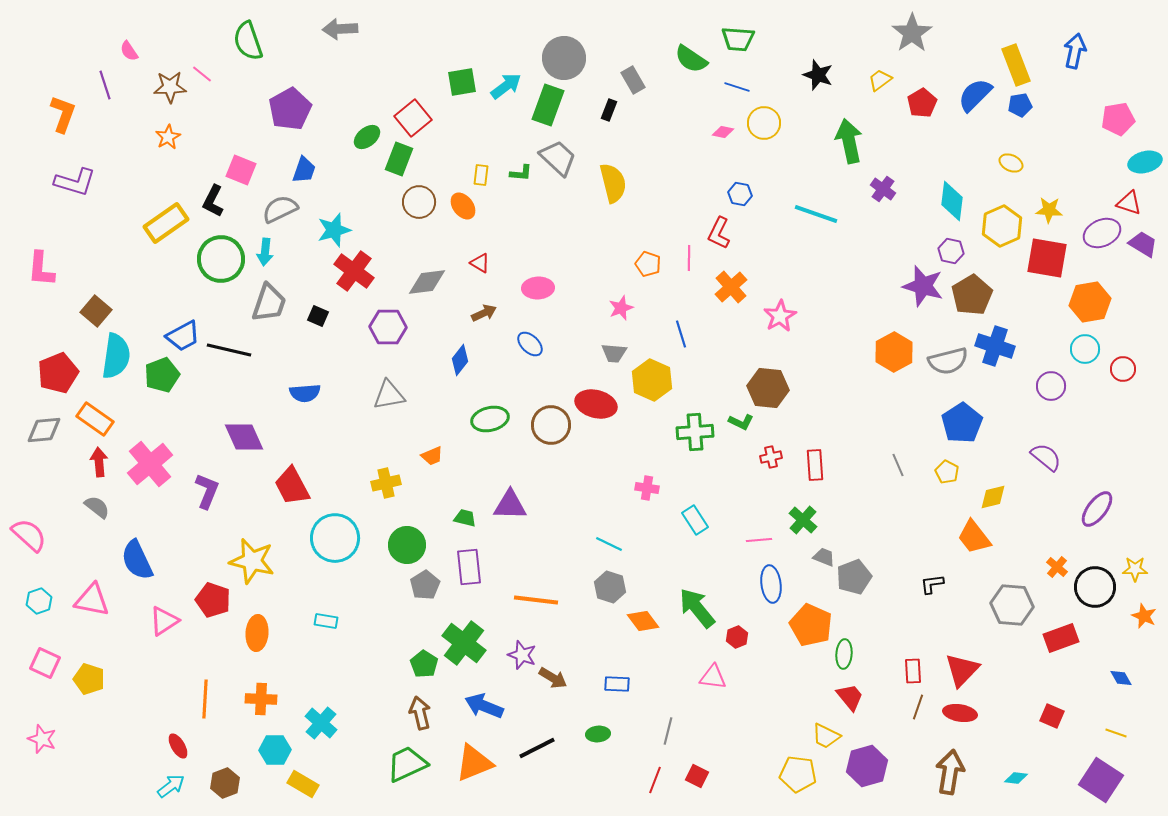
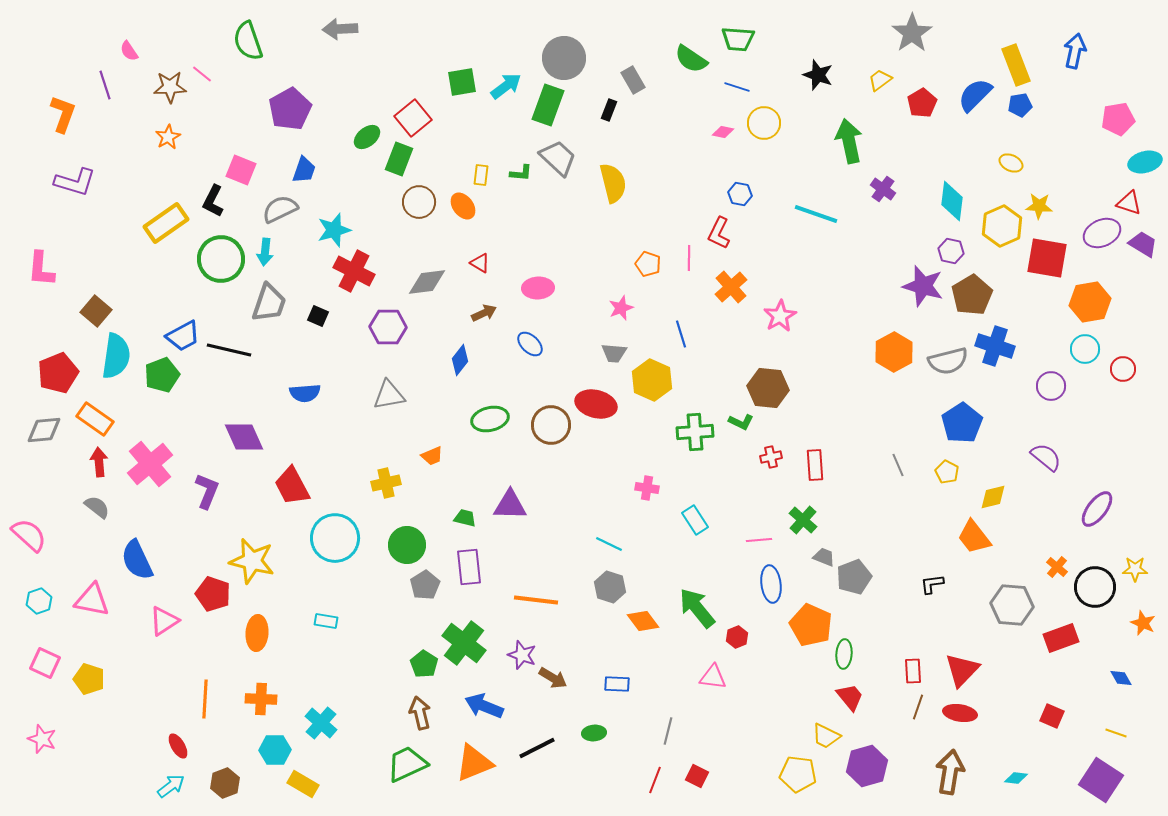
yellow star at (1049, 210): moved 10 px left, 4 px up
red cross at (354, 271): rotated 9 degrees counterclockwise
red pentagon at (213, 600): moved 6 px up
orange star at (1144, 616): moved 1 px left, 7 px down
green ellipse at (598, 734): moved 4 px left, 1 px up
